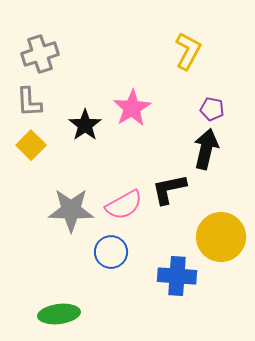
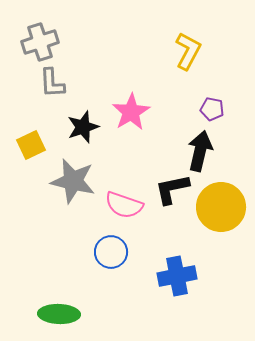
gray cross: moved 12 px up
gray L-shape: moved 23 px right, 19 px up
pink star: moved 1 px left, 4 px down
black star: moved 2 px left, 2 px down; rotated 16 degrees clockwise
yellow square: rotated 20 degrees clockwise
black arrow: moved 6 px left, 2 px down
black L-shape: moved 3 px right
pink semicircle: rotated 48 degrees clockwise
gray star: moved 2 px right, 29 px up; rotated 12 degrees clockwise
yellow circle: moved 30 px up
blue cross: rotated 15 degrees counterclockwise
green ellipse: rotated 9 degrees clockwise
